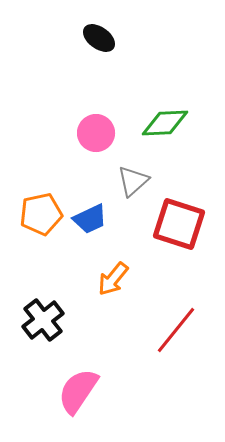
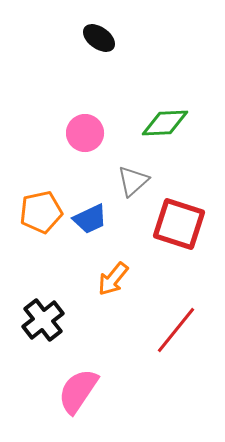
pink circle: moved 11 px left
orange pentagon: moved 2 px up
